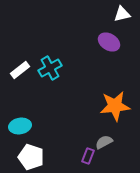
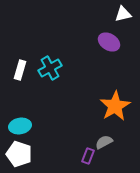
white triangle: moved 1 px right
white rectangle: rotated 36 degrees counterclockwise
orange star: rotated 24 degrees counterclockwise
white pentagon: moved 12 px left, 3 px up
